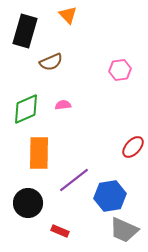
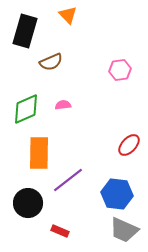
red ellipse: moved 4 px left, 2 px up
purple line: moved 6 px left
blue hexagon: moved 7 px right, 2 px up; rotated 16 degrees clockwise
